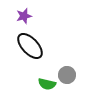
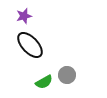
black ellipse: moved 1 px up
green semicircle: moved 3 px left, 2 px up; rotated 42 degrees counterclockwise
